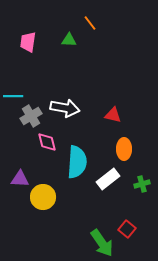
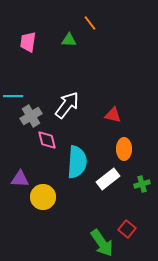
white arrow: moved 2 px right, 3 px up; rotated 64 degrees counterclockwise
pink diamond: moved 2 px up
